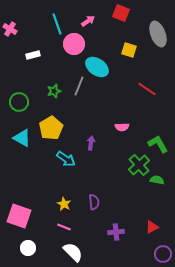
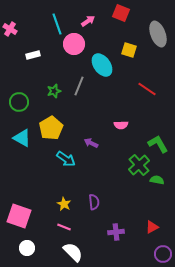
cyan ellipse: moved 5 px right, 2 px up; rotated 20 degrees clockwise
pink semicircle: moved 1 px left, 2 px up
purple arrow: rotated 72 degrees counterclockwise
white circle: moved 1 px left
